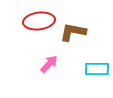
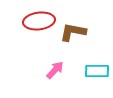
pink arrow: moved 6 px right, 6 px down
cyan rectangle: moved 2 px down
